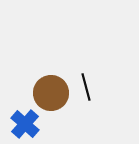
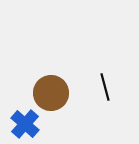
black line: moved 19 px right
